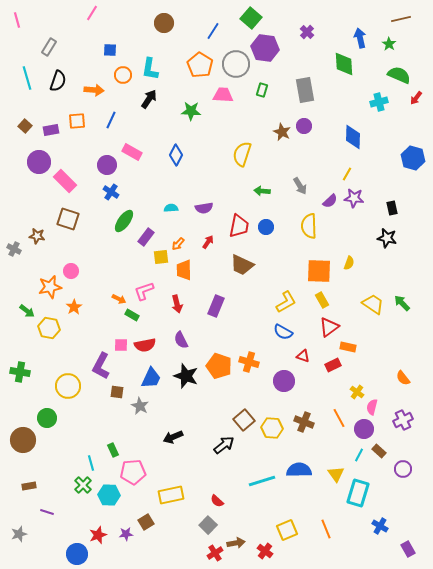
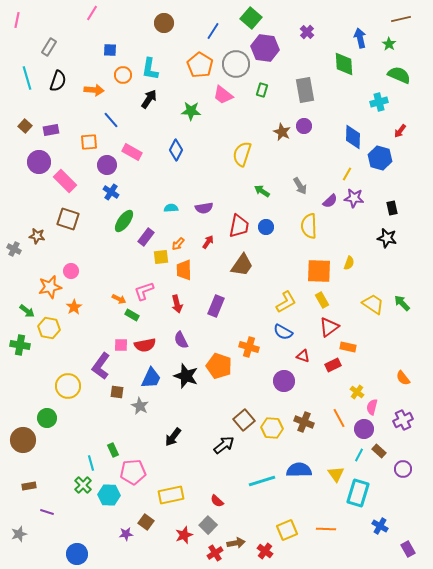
pink line at (17, 20): rotated 28 degrees clockwise
pink trapezoid at (223, 95): rotated 145 degrees counterclockwise
red arrow at (416, 98): moved 16 px left, 33 px down
blue line at (111, 120): rotated 66 degrees counterclockwise
orange square at (77, 121): moved 12 px right, 21 px down
blue diamond at (176, 155): moved 5 px up
blue hexagon at (413, 158): moved 33 px left
green arrow at (262, 191): rotated 28 degrees clockwise
brown trapezoid at (242, 265): rotated 80 degrees counterclockwise
orange cross at (249, 362): moved 15 px up
purple L-shape at (101, 366): rotated 8 degrees clockwise
green cross at (20, 372): moved 27 px up
black arrow at (173, 437): rotated 30 degrees counterclockwise
brown square at (146, 522): rotated 21 degrees counterclockwise
orange line at (326, 529): rotated 66 degrees counterclockwise
red star at (98, 535): moved 86 px right
